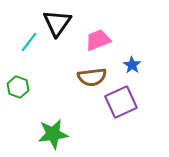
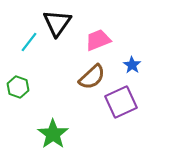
brown semicircle: rotated 36 degrees counterclockwise
green star: rotated 28 degrees counterclockwise
